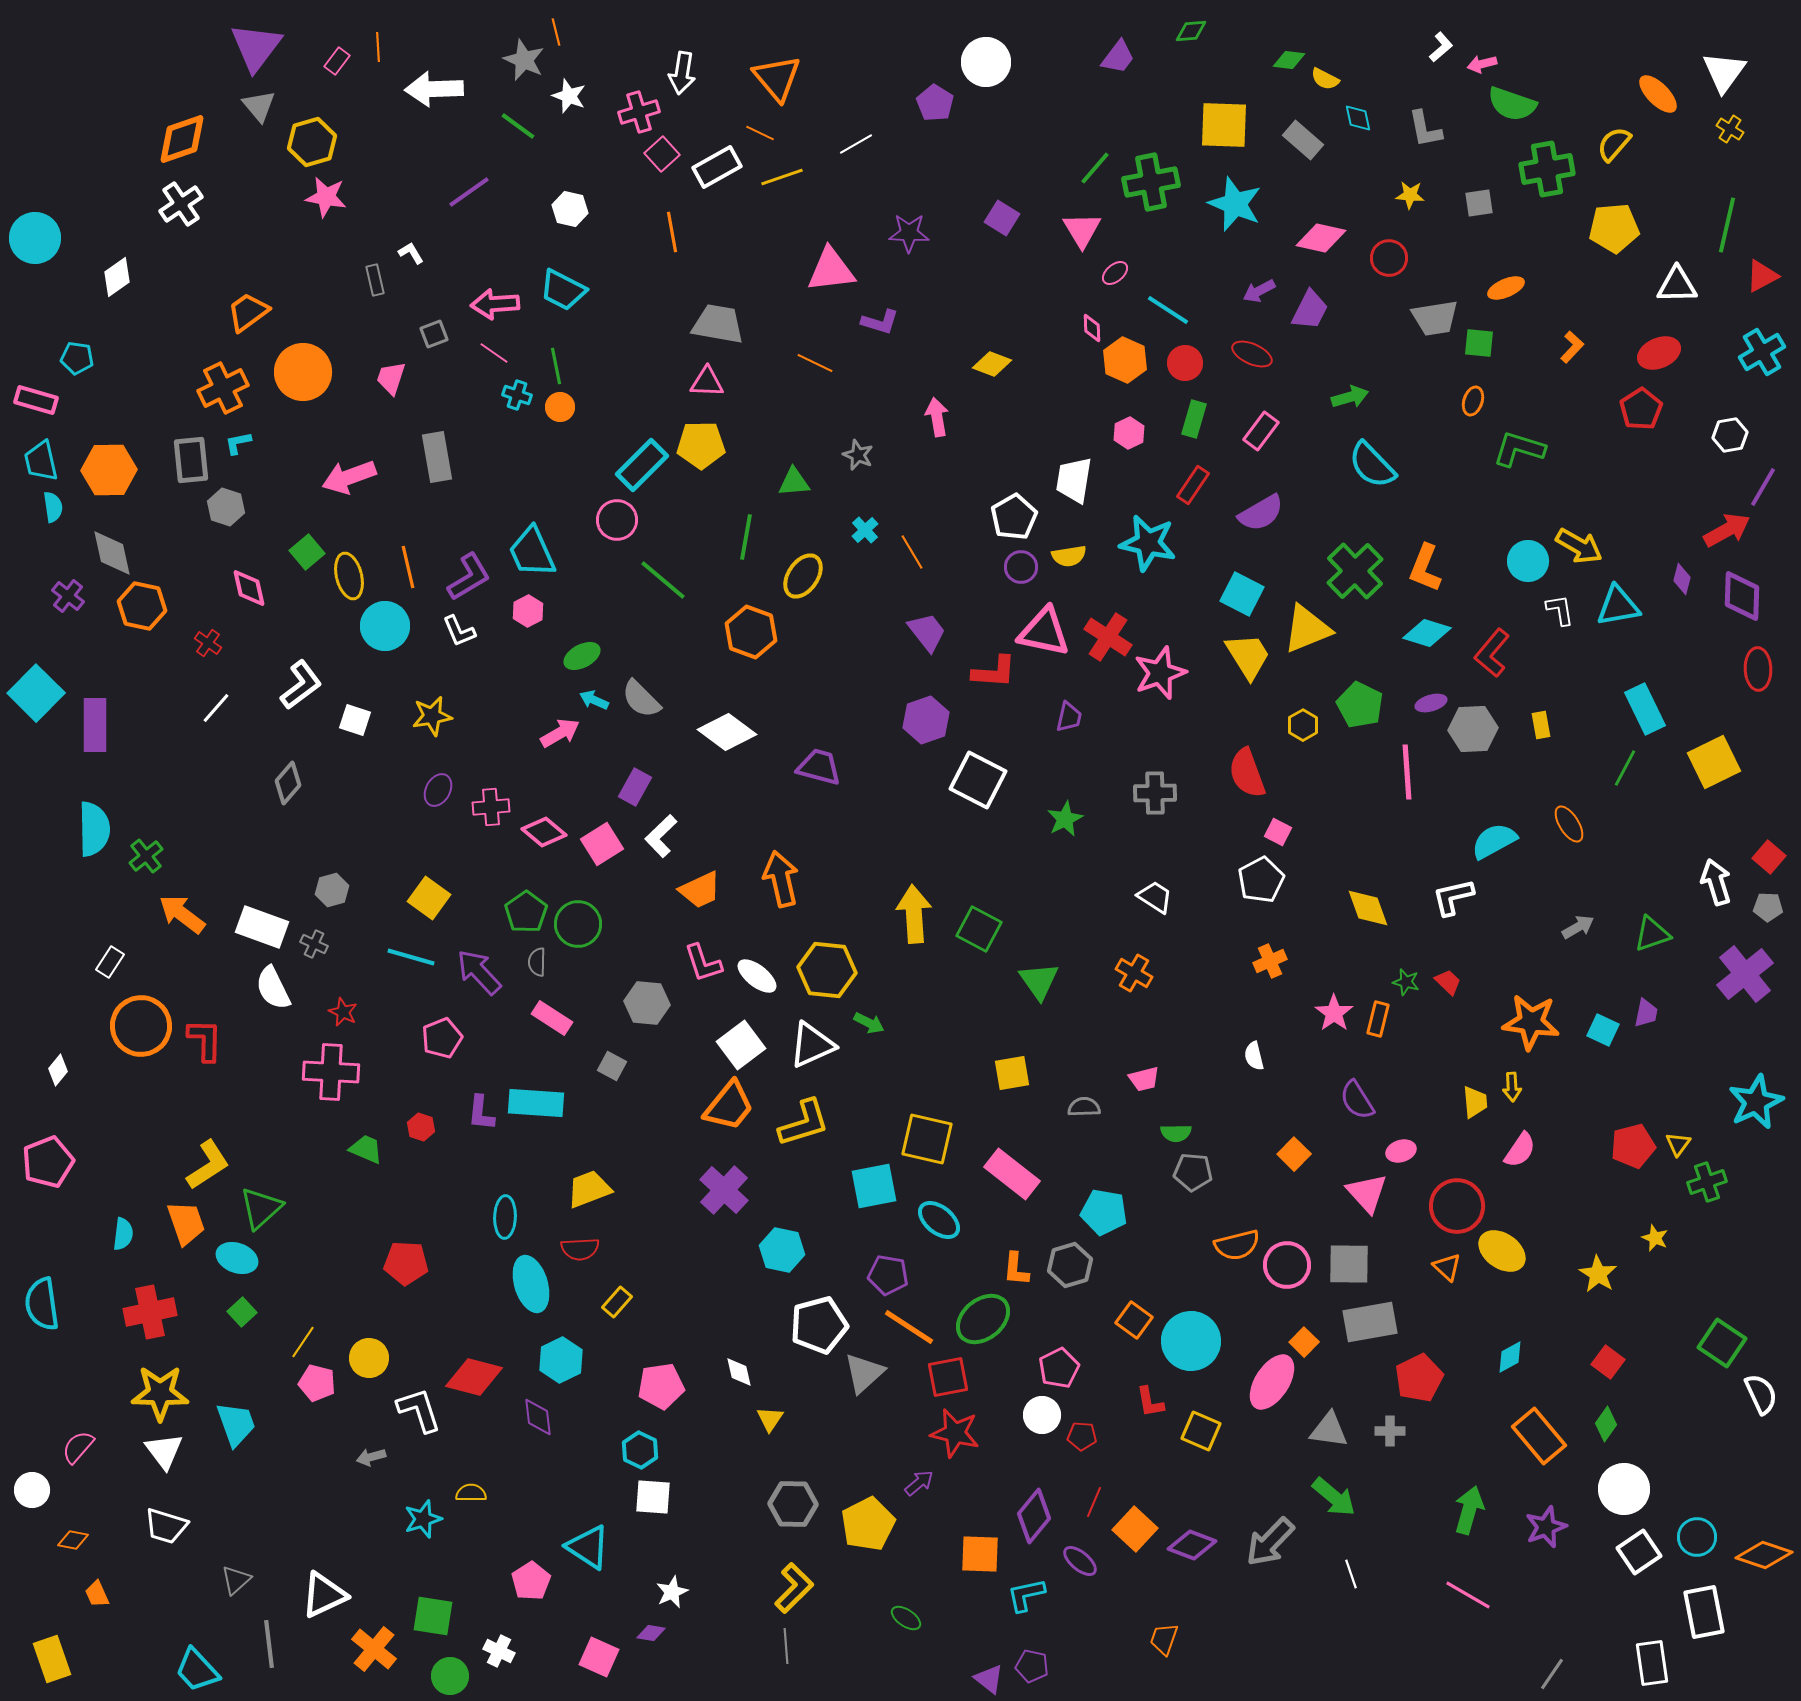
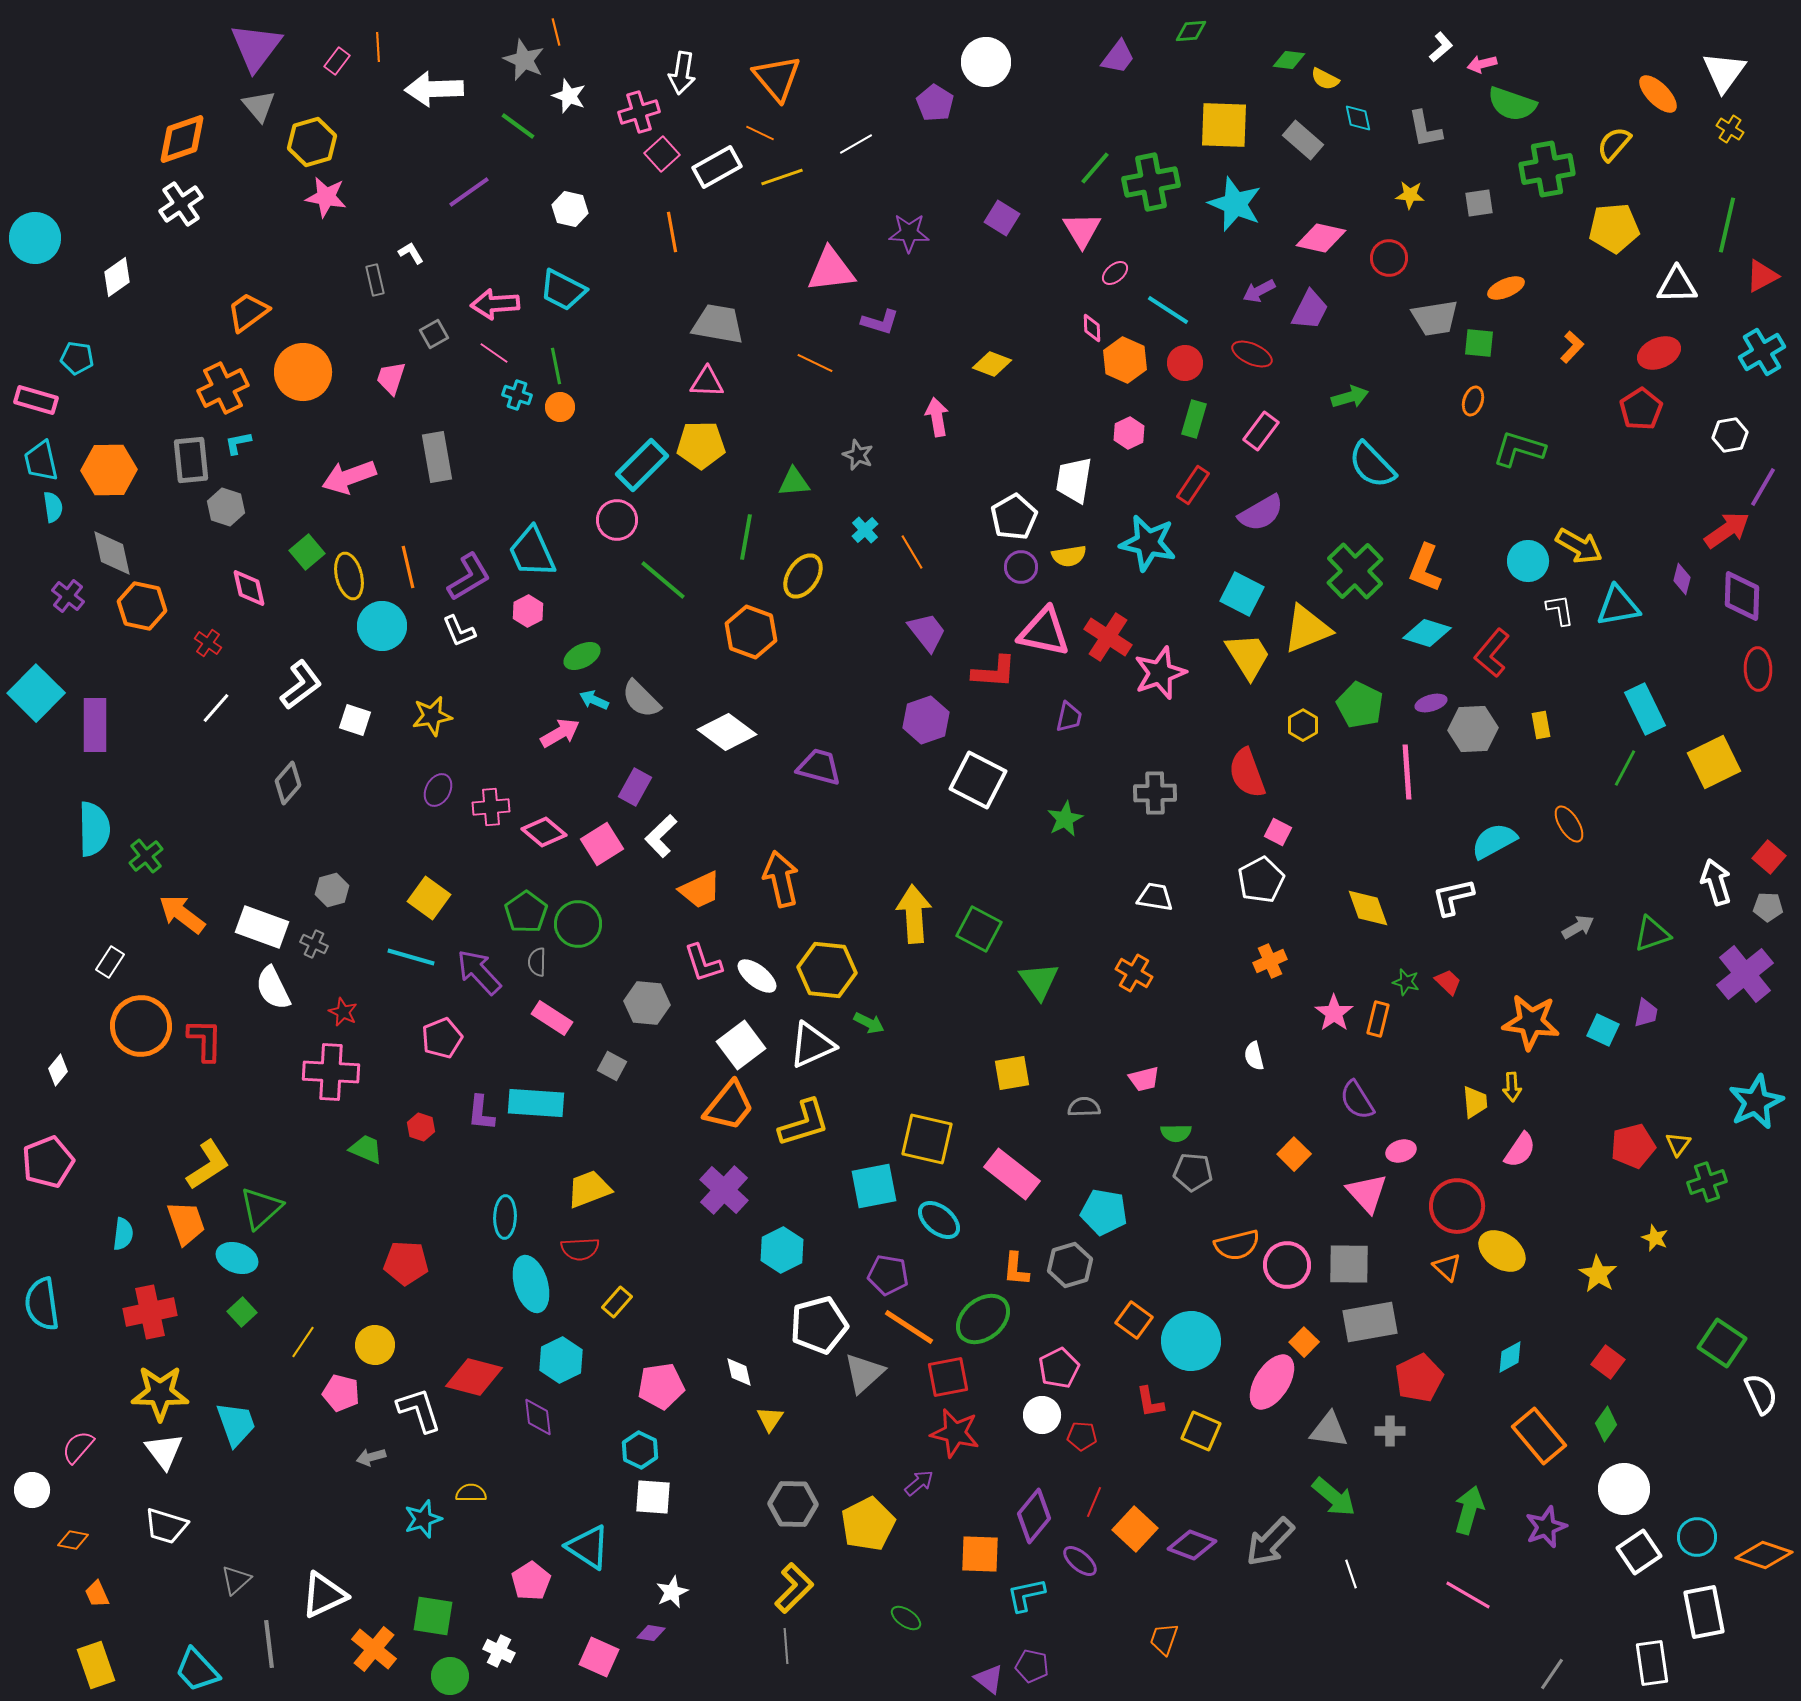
gray square at (434, 334): rotated 8 degrees counterclockwise
red arrow at (1727, 530): rotated 6 degrees counterclockwise
cyan circle at (385, 626): moved 3 px left
white trapezoid at (1155, 897): rotated 24 degrees counterclockwise
cyan hexagon at (782, 1250): rotated 21 degrees clockwise
yellow circle at (369, 1358): moved 6 px right, 13 px up
pink pentagon at (317, 1383): moved 24 px right, 10 px down
yellow rectangle at (52, 1659): moved 44 px right, 6 px down
